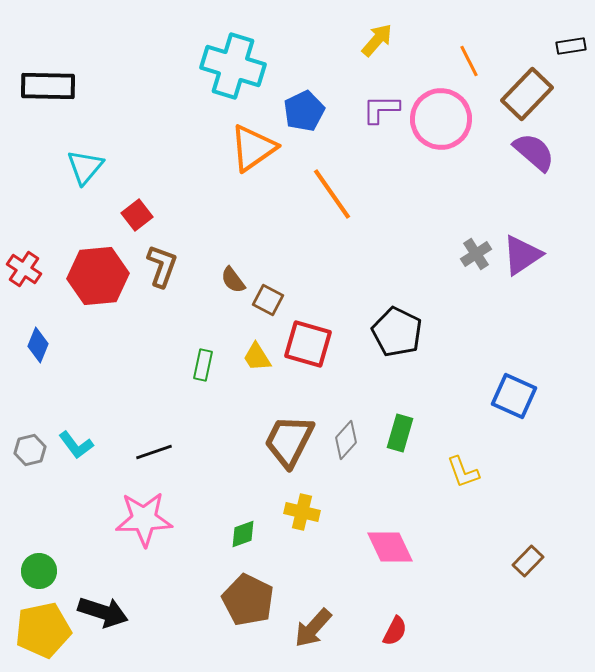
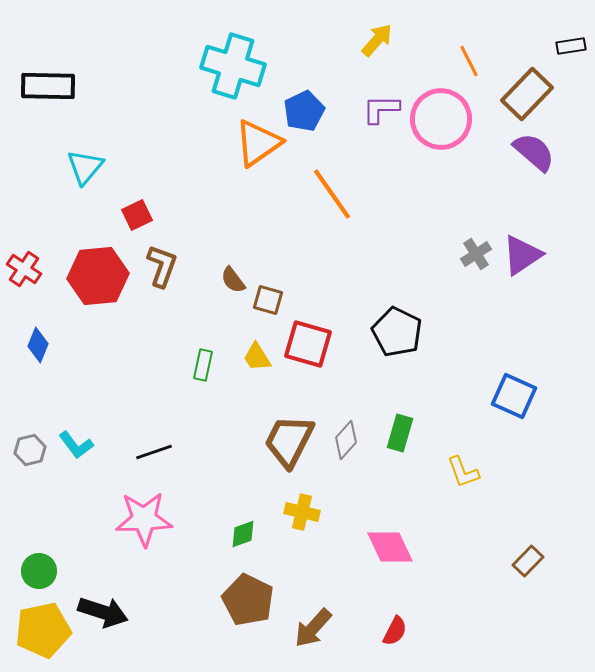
orange triangle at (253, 148): moved 5 px right, 5 px up
red square at (137, 215): rotated 12 degrees clockwise
brown square at (268, 300): rotated 12 degrees counterclockwise
